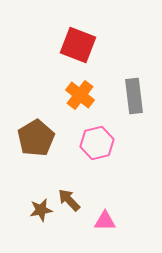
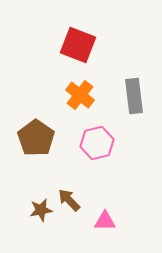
brown pentagon: rotated 6 degrees counterclockwise
